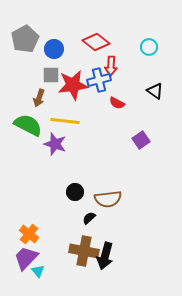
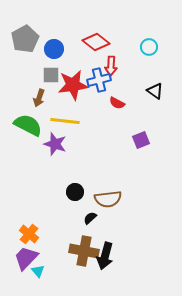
purple square: rotated 12 degrees clockwise
black semicircle: moved 1 px right
